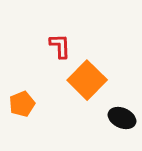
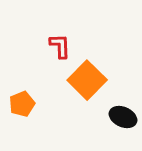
black ellipse: moved 1 px right, 1 px up
